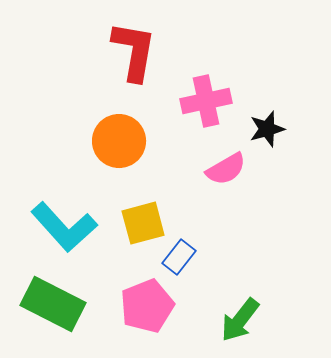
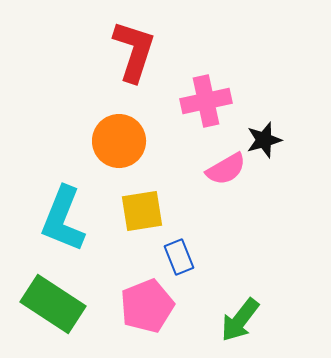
red L-shape: rotated 8 degrees clockwise
black star: moved 3 px left, 11 px down
yellow square: moved 1 px left, 12 px up; rotated 6 degrees clockwise
cyan L-shape: moved 1 px left, 8 px up; rotated 64 degrees clockwise
blue rectangle: rotated 60 degrees counterclockwise
green rectangle: rotated 6 degrees clockwise
